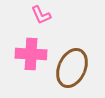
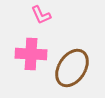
brown ellipse: rotated 9 degrees clockwise
